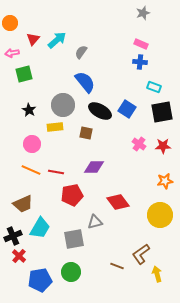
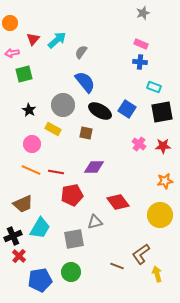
yellow rectangle: moved 2 px left, 2 px down; rotated 35 degrees clockwise
